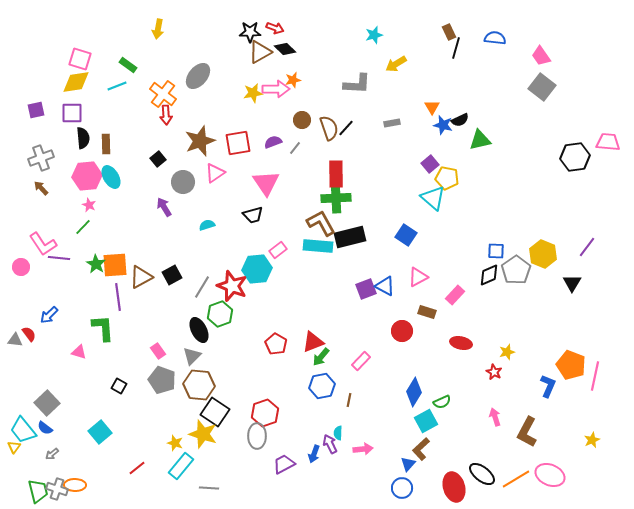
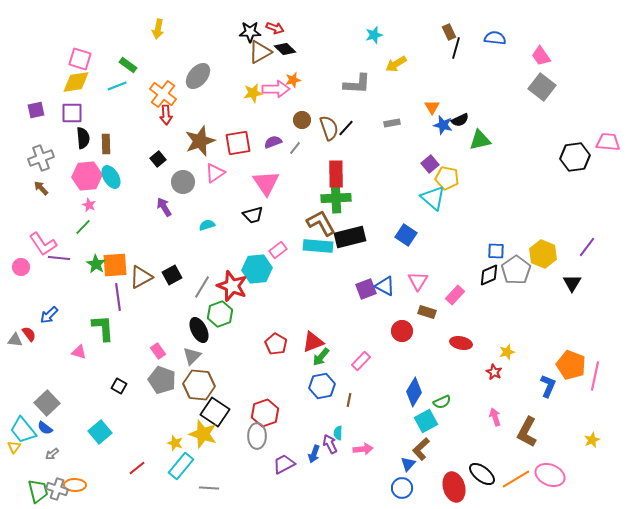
pink triangle at (418, 277): moved 4 px down; rotated 30 degrees counterclockwise
